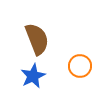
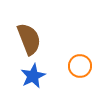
brown semicircle: moved 8 px left
